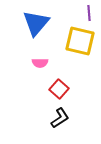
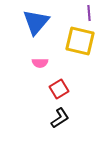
blue triangle: moved 1 px up
red square: rotated 18 degrees clockwise
